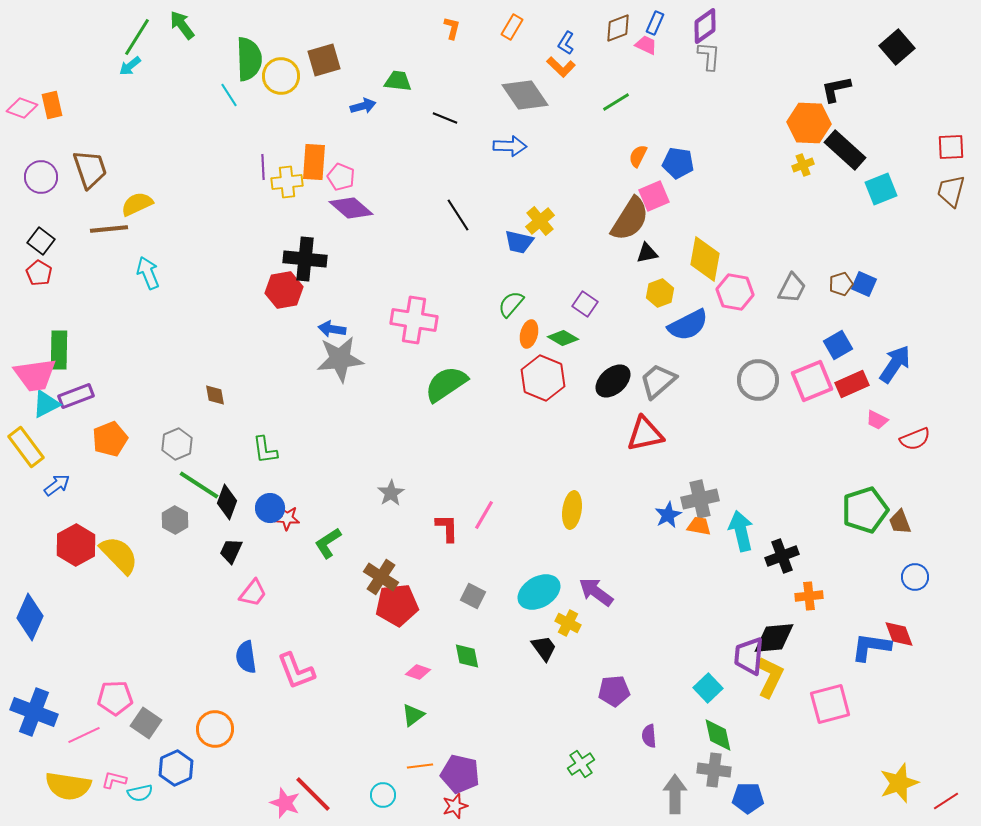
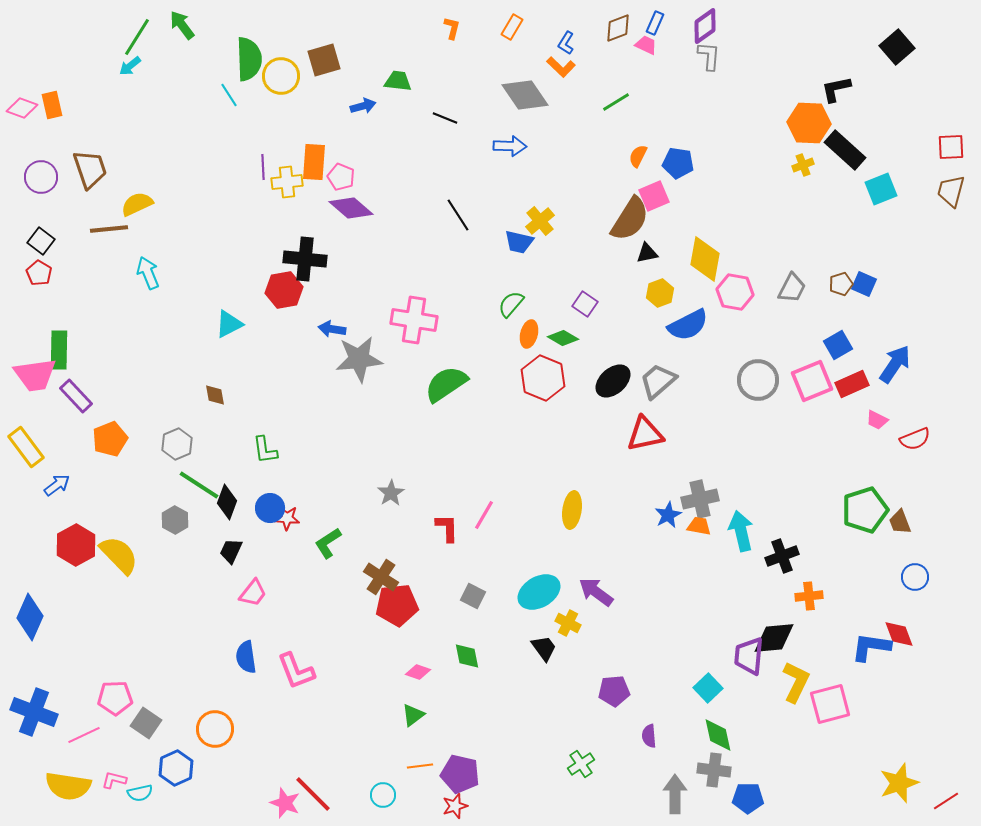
gray star at (340, 359): moved 19 px right
purple rectangle at (76, 396): rotated 68 degrees clockwise
cyan triangle at (46, 404): moved 183 px right, 80 px up
yellow L-shape at (770, 677): moved 26 px right, 5 px down
